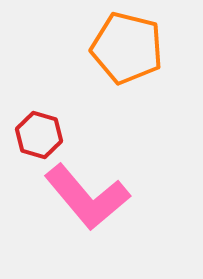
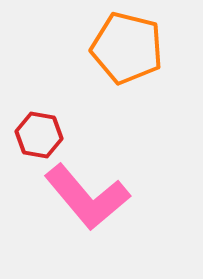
red hexagon: rotated 6 degrees counterclockwise
